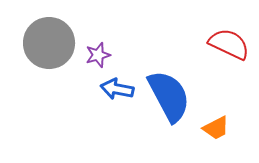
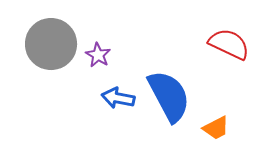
gray circle: moved 2 px right, 1 px down
purple star: rotated 25 degrees counterclockwise
blue arrow: moved 1 px right, 9 px down
